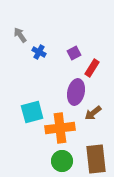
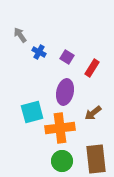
purple square: moved 7 px left, 4 px down; rotated 32 degrees counterclockwise
purple ellipse: moved 11 px left
